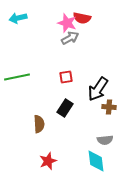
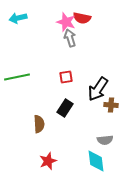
pink star: moved 1 px left, 1 px up
gray arrow: rotated 78 degrees counterclockwise
brown cross: moved 2 px right, 2 px up
